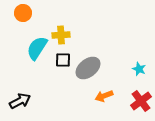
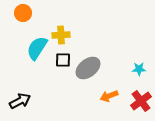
cyan star: rotated 24 degrees counterclockwise
orange arrow: moved 5 px right
